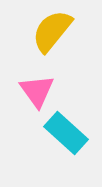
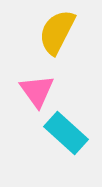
yellow semicircle: moved 5 px right, 1 px down; rotated 12 degrees counterclockwise
